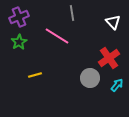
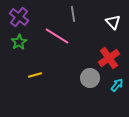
gray line: moved 1 px right, 1 px down
purple cross: rotated 30 degrees counterclockwise
